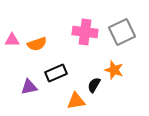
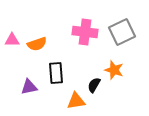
black rectangle: rotated 70 degrees counterclockwise
